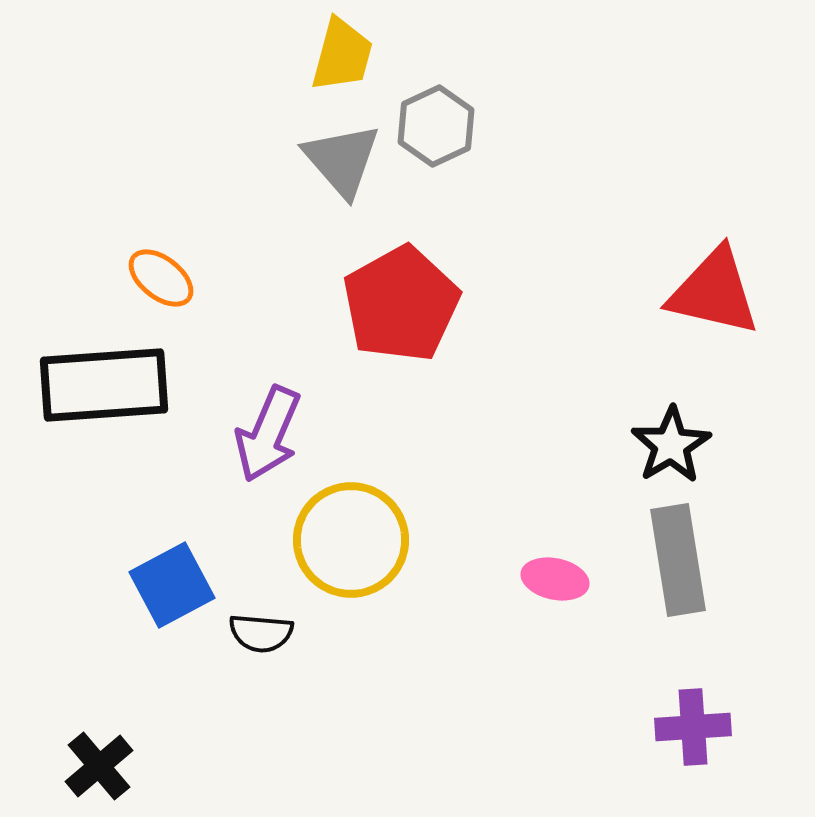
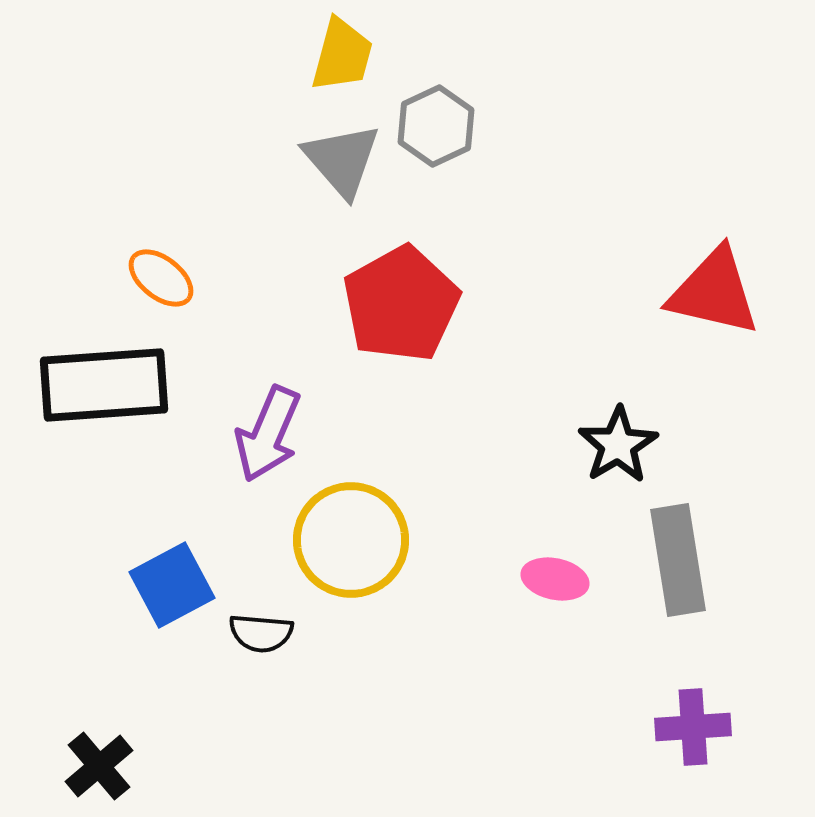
black star: moved 53 px left
